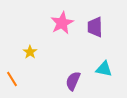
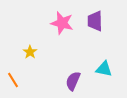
pink star: rotated 30 degrees counterclockwise
purple trapezoid: moved 6 px up
orange line: moved 1 px right, 1 px down
